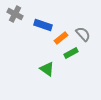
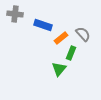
gray cross: rotated 21 degrees counterclockwise
green rectangle: rotated 40 degrees counterclockwise
green triangle: moved 12 px right; rotated 35 degrees clockwise
